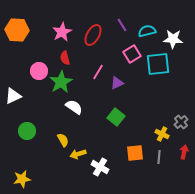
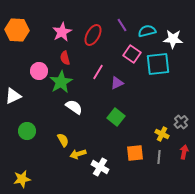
pink square: rotated 24 degrees counterclockwise
